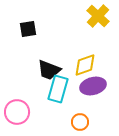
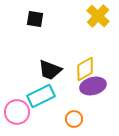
black square: moved 7 px right, 10 px up; rotated 18 degrees clockwise
yellow diamond: moved 4 px down; rotated 10 degrees counterclockwise
black trapezoid: moved 1 px right
cyan rectangle: moved 17 px left, 7 px down; rotated 48 degrees clockwise
orange circle: moved 6 px left, 3 px up
